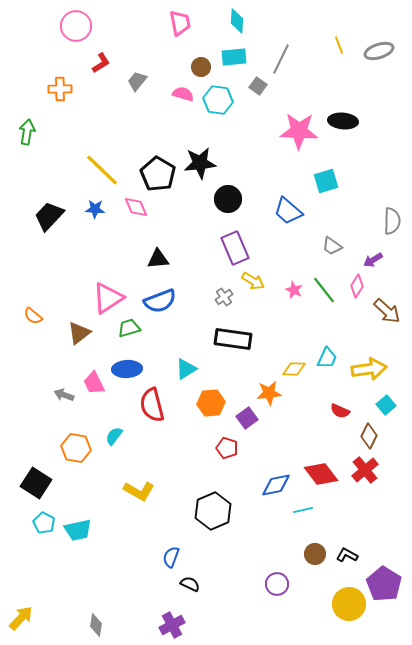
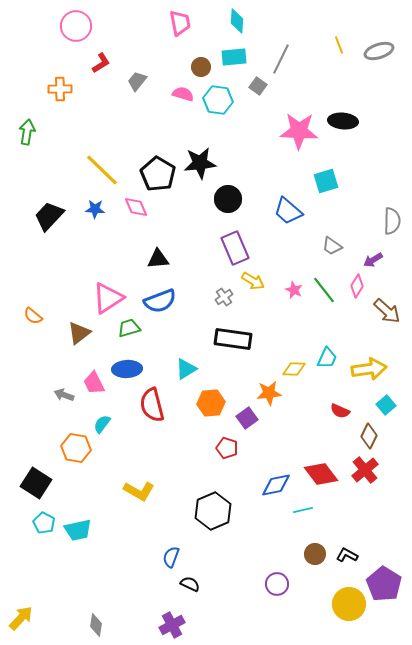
cyan semicircle at (114, 436): moved 12 px left, 12 px up
